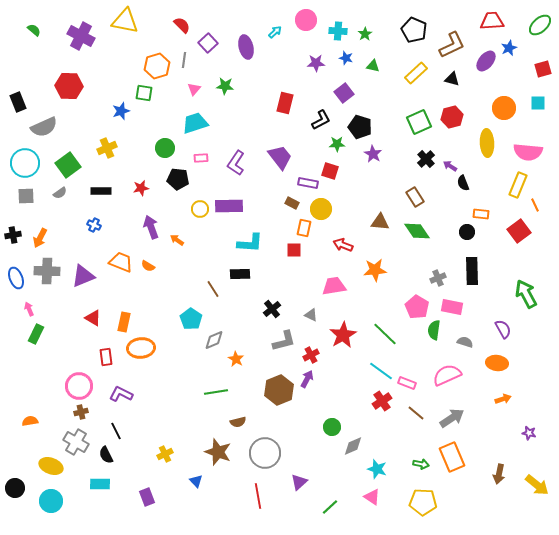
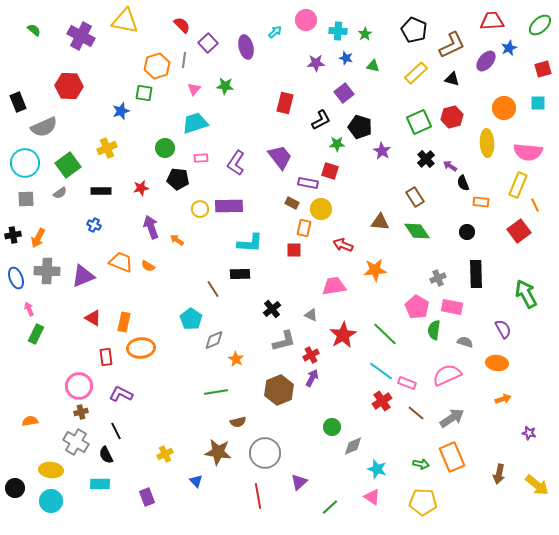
purple star at (373, 154): moved 9 px right, 3 px up
gray square at (26, 196): moved 3 px down
orange rectangle at (481, 214): moved 12 px up
orange arrow at (40, 238): moved 2 px left
black rectangle at (472, 271): moved 4 px right, 3 px down
purple arrow at (307, 379): moved 5 px right, 1 px up
brown star at (218, 452): rotated 12 degrees counterclockwise
yellow ellipse at (51, 466): moved 4 px down; rotated 15 degrees counterclockwise
